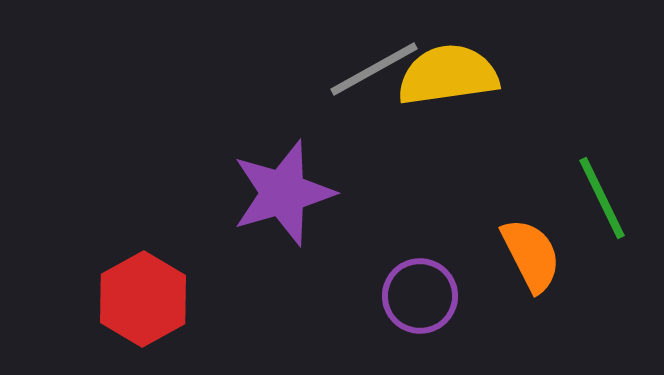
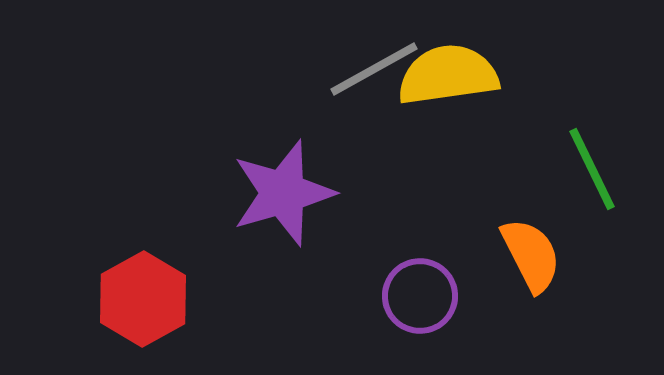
green line: moved 10 px left, 29 px up
